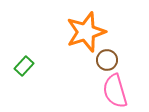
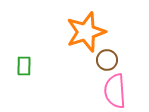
green rectangle: rotated 42 degrees counterclockwise
pink semicircle: rotated 12 degrees clockwise
